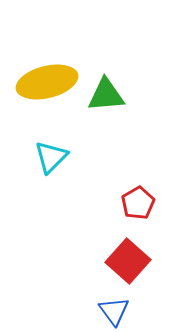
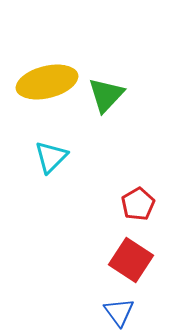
green triangle: rotated 42 degrees counterclockwise
red pentagon: moved 1 px down
red square: moved 3 px right, 1 px up; rotated 9 degrees counterclockwise
blue triangle: moved 5 px right, 1 px down
